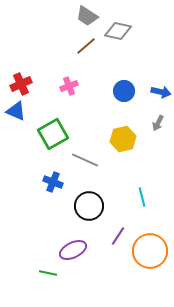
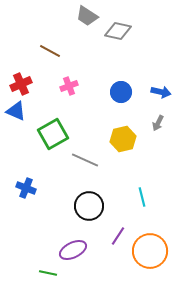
brown line: moved 36 px left, 5 px down; rotated 70 degrees clockwise
blue circle: moved 3 px left, 1 px down
blue cross: moved 27 px left, 6 px down
